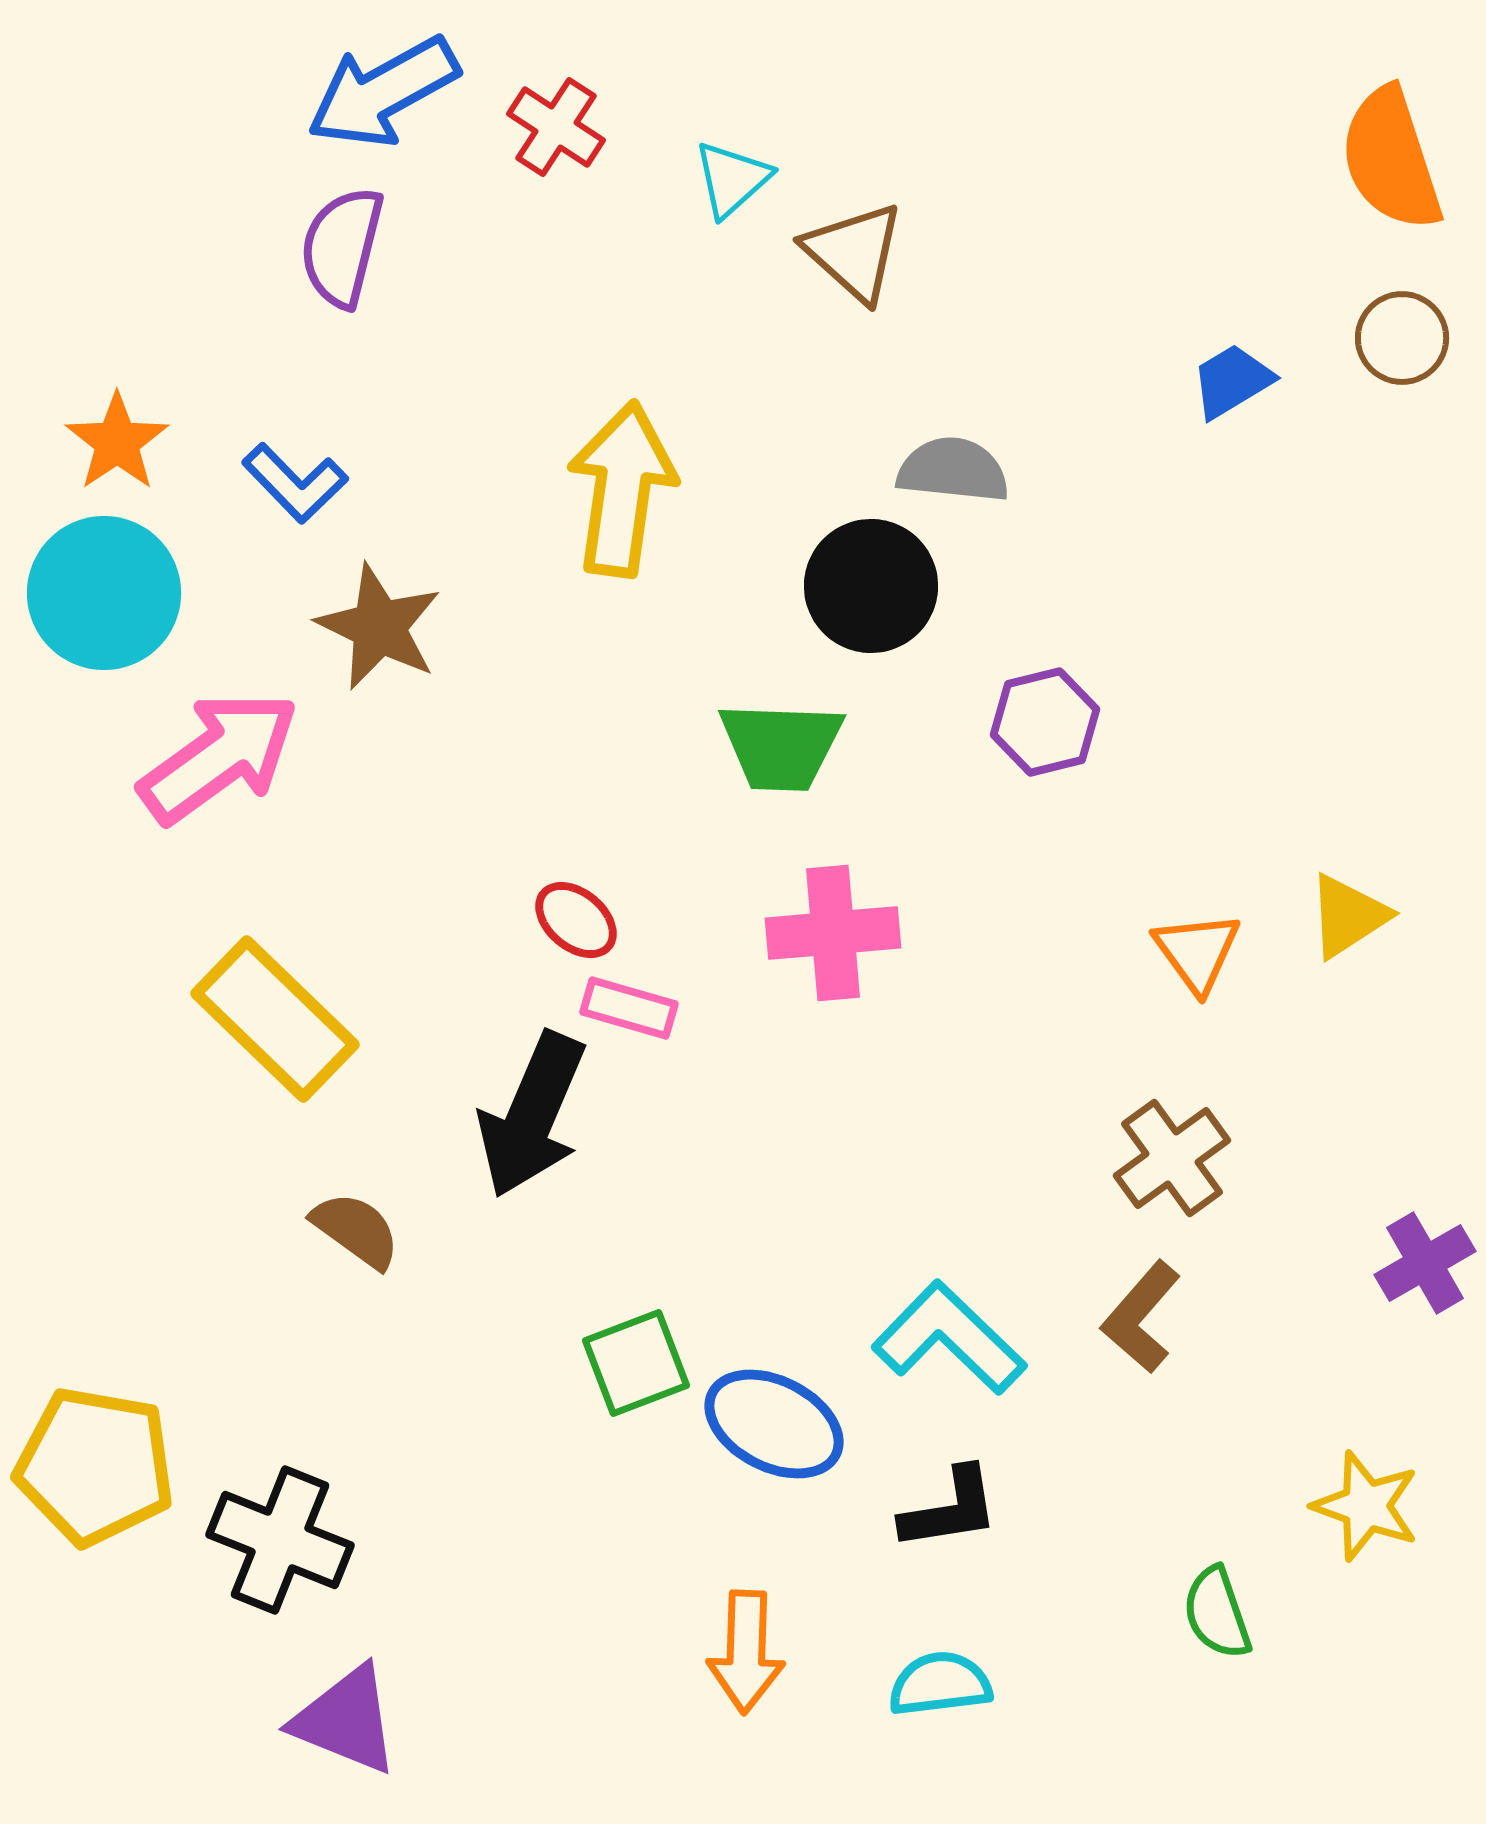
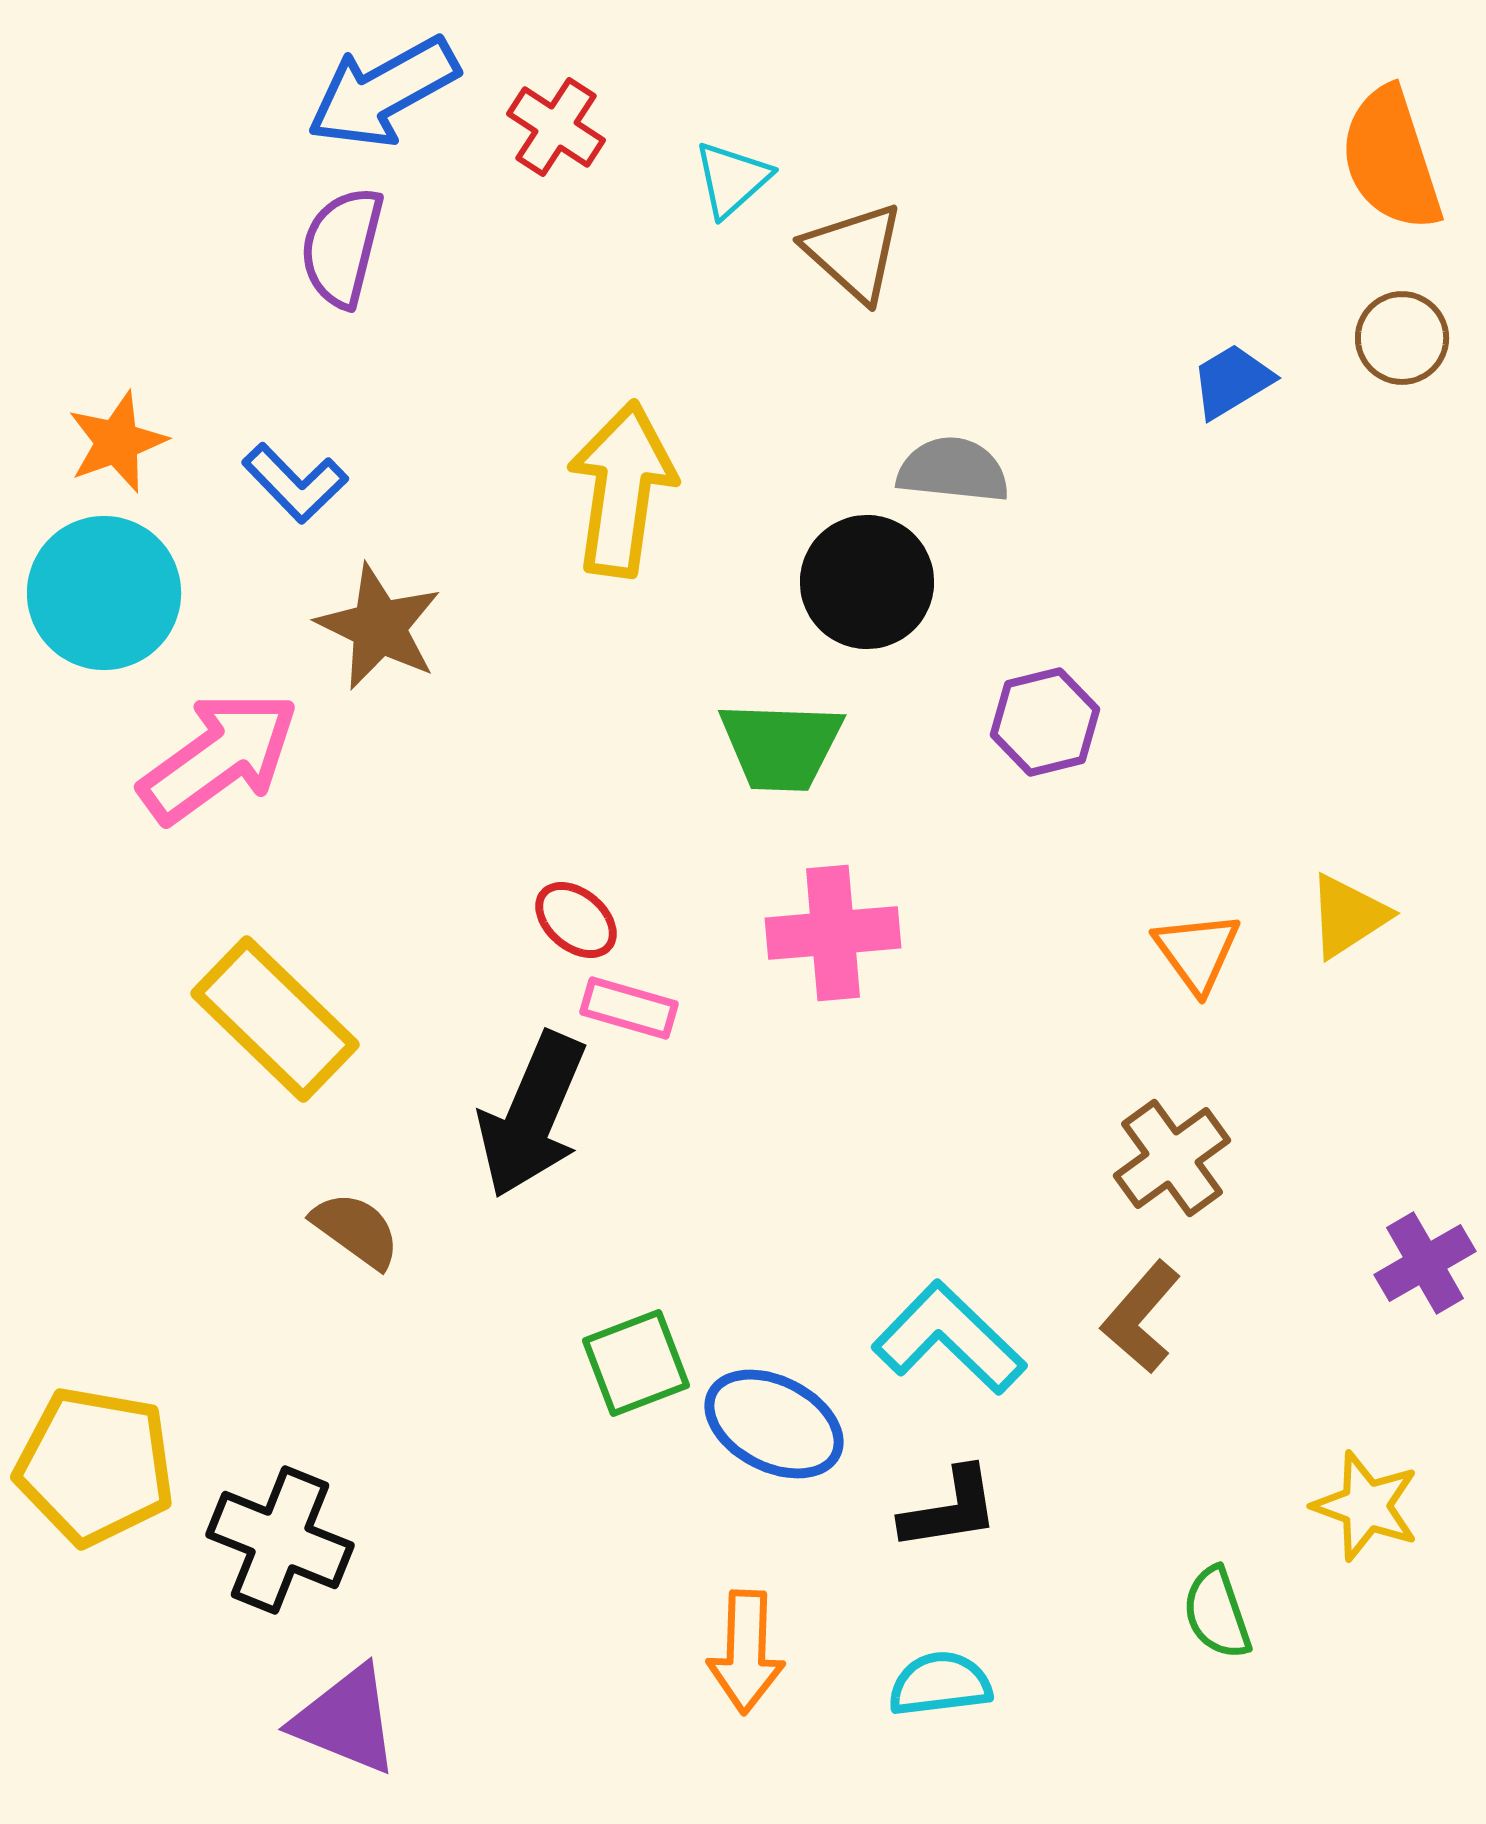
orange star: rotated 14 degrees clockwise
black circle: moved 4 px left, 4 px up
